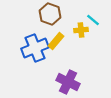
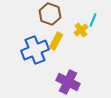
cyan line: rotated 72 degrees clockwise
yellow cross: rotated 32 degrees counterclockwise
yellow rectangle: rotated 12 degrees counterclockwise
blue cross: moved 2 px down
